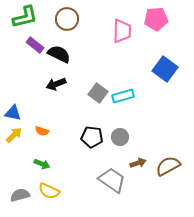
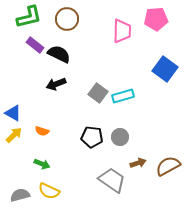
green L-shape: moved 4 px right
blue triangle: rotated 18 degrees clockwise
